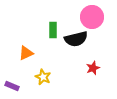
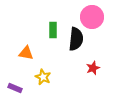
black semicircle: rotated 70 degrees counterclockwise
orange triangle: rotated 35 degrees clockwise
purple rectangle: moved 3 px right, 2 px down
